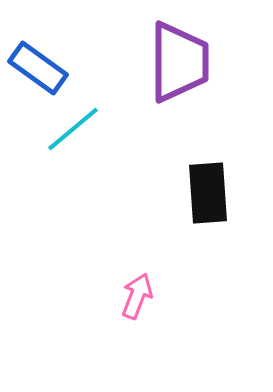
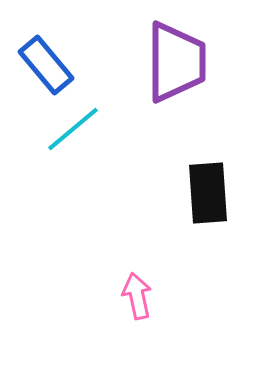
purple trapezoid: moved 3 px left
blue rectangle: moved 8 px right, 3 px up; rotated 14 degrees clockwise
pink arrow: rotated 33 degrees counterclockwise
